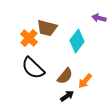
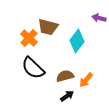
brown trapezoid: moved 1 px right, 1 px up
brown semicircle: rotated 144 degrees counterclockwise
orange arrow: moved 1 px right, 1 px up
